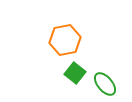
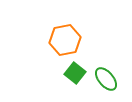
green ellipse: moved 1 px right, 5 px up
